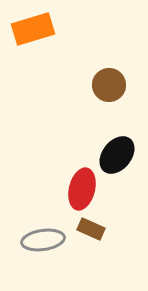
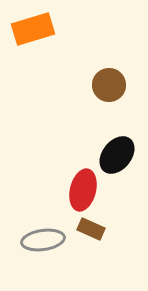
red ellipse: moved 1 px right, 1 px down
